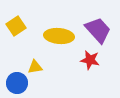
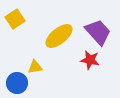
yellow square: moved 1 px left, 7 px up
purple trapezoid: moved 2 px down
yellow ellipse: rotated 44 degrees counterclockwise
